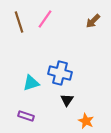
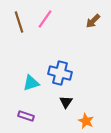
black triangle: moved 1 px left, 2 px down
